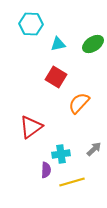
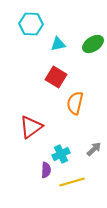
orange semicircle: moved 4 px left; rotated 30 degrees counterclockwise
cyan cross: rotated 18 degrees counterclockwise
